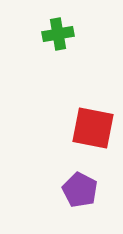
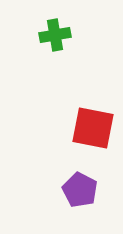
green cross: moved 3 px left, 1 px down
